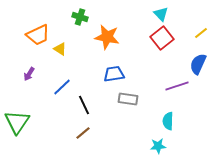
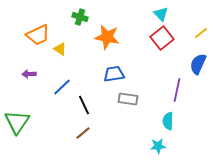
purple arrow: rotated 56 degrees clockwise
purple line: moved 4 px down; rotated 60 degrees counterclockwise
